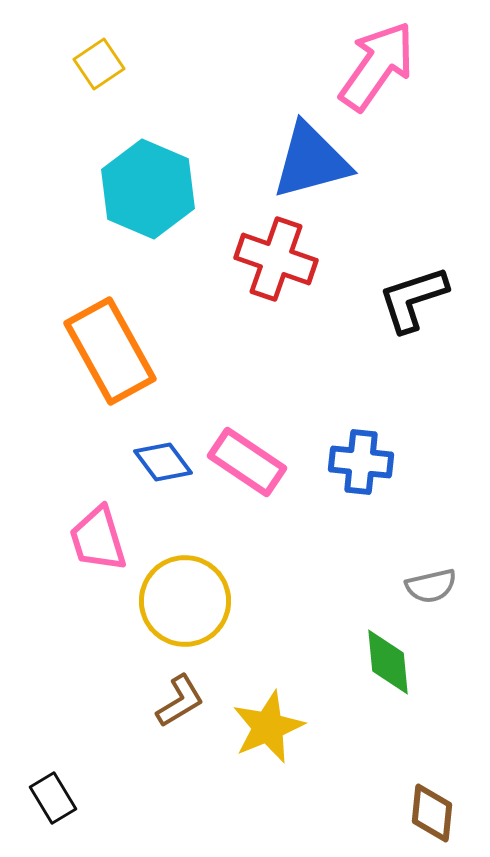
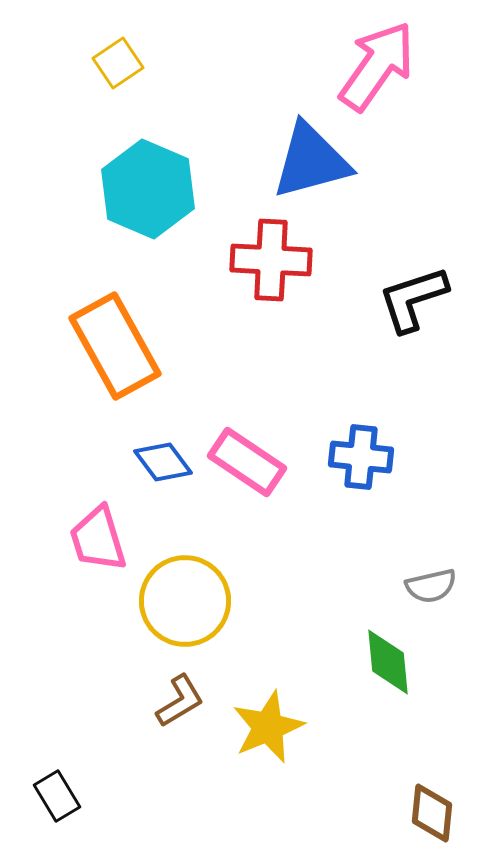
yellow square: moved 19 px right, 1 px up
red cross: moved 5 px left, 1 px down; rotated 16 degrees counterclockwise
orange rectangle: moved 5 px right, 5 px up
blue cross: moved 5 px up
black rectangle: moved 4 px right, 2 px up
